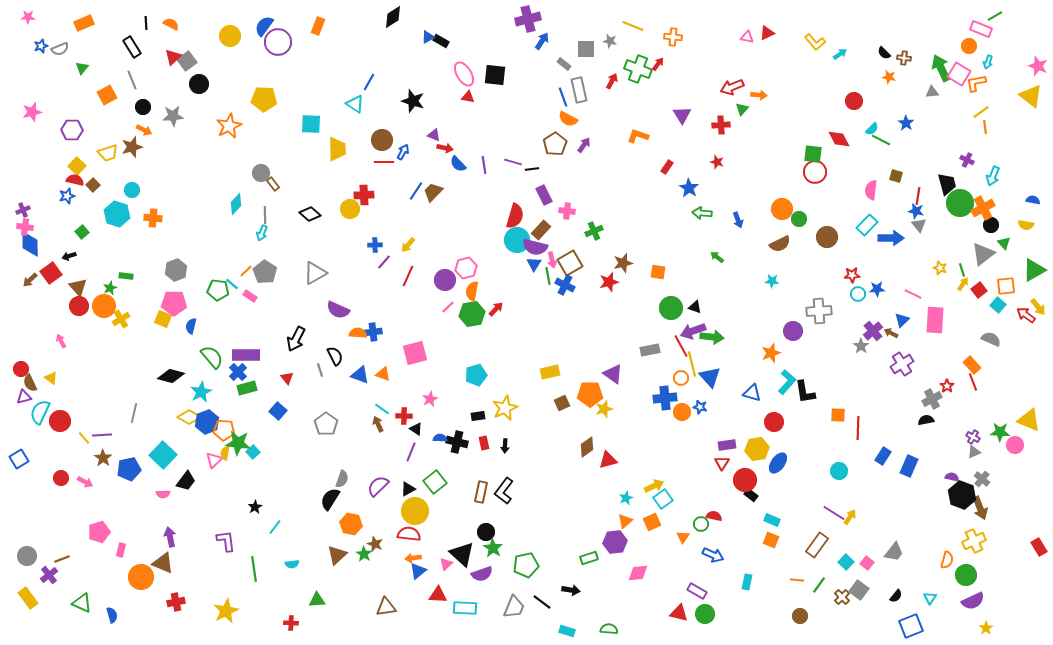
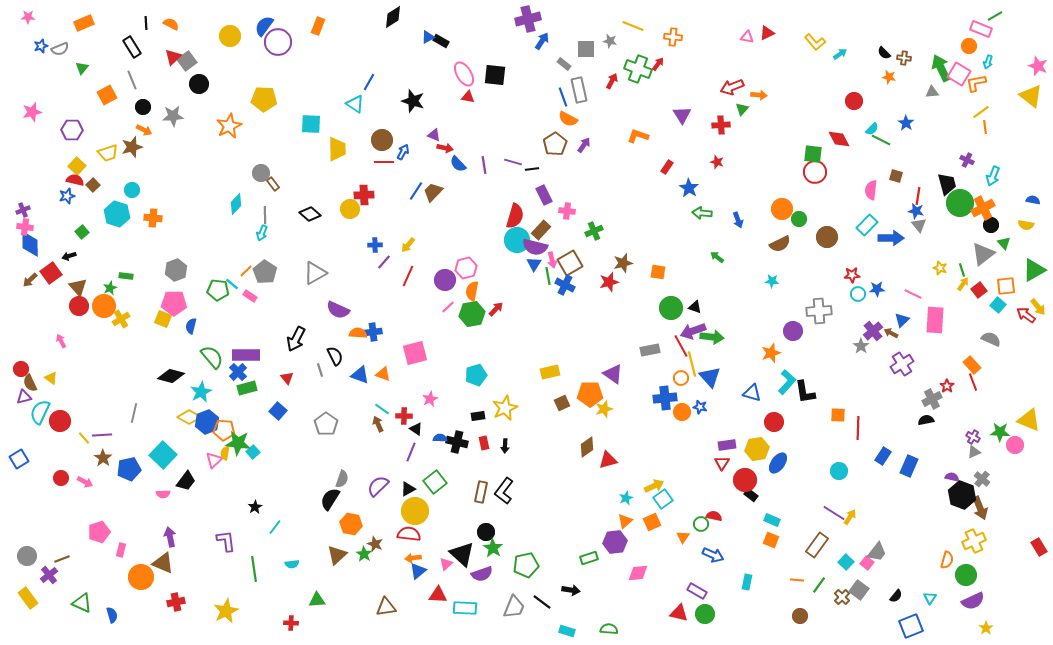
gray trapezoid at (894, 552): moved 17 px left
